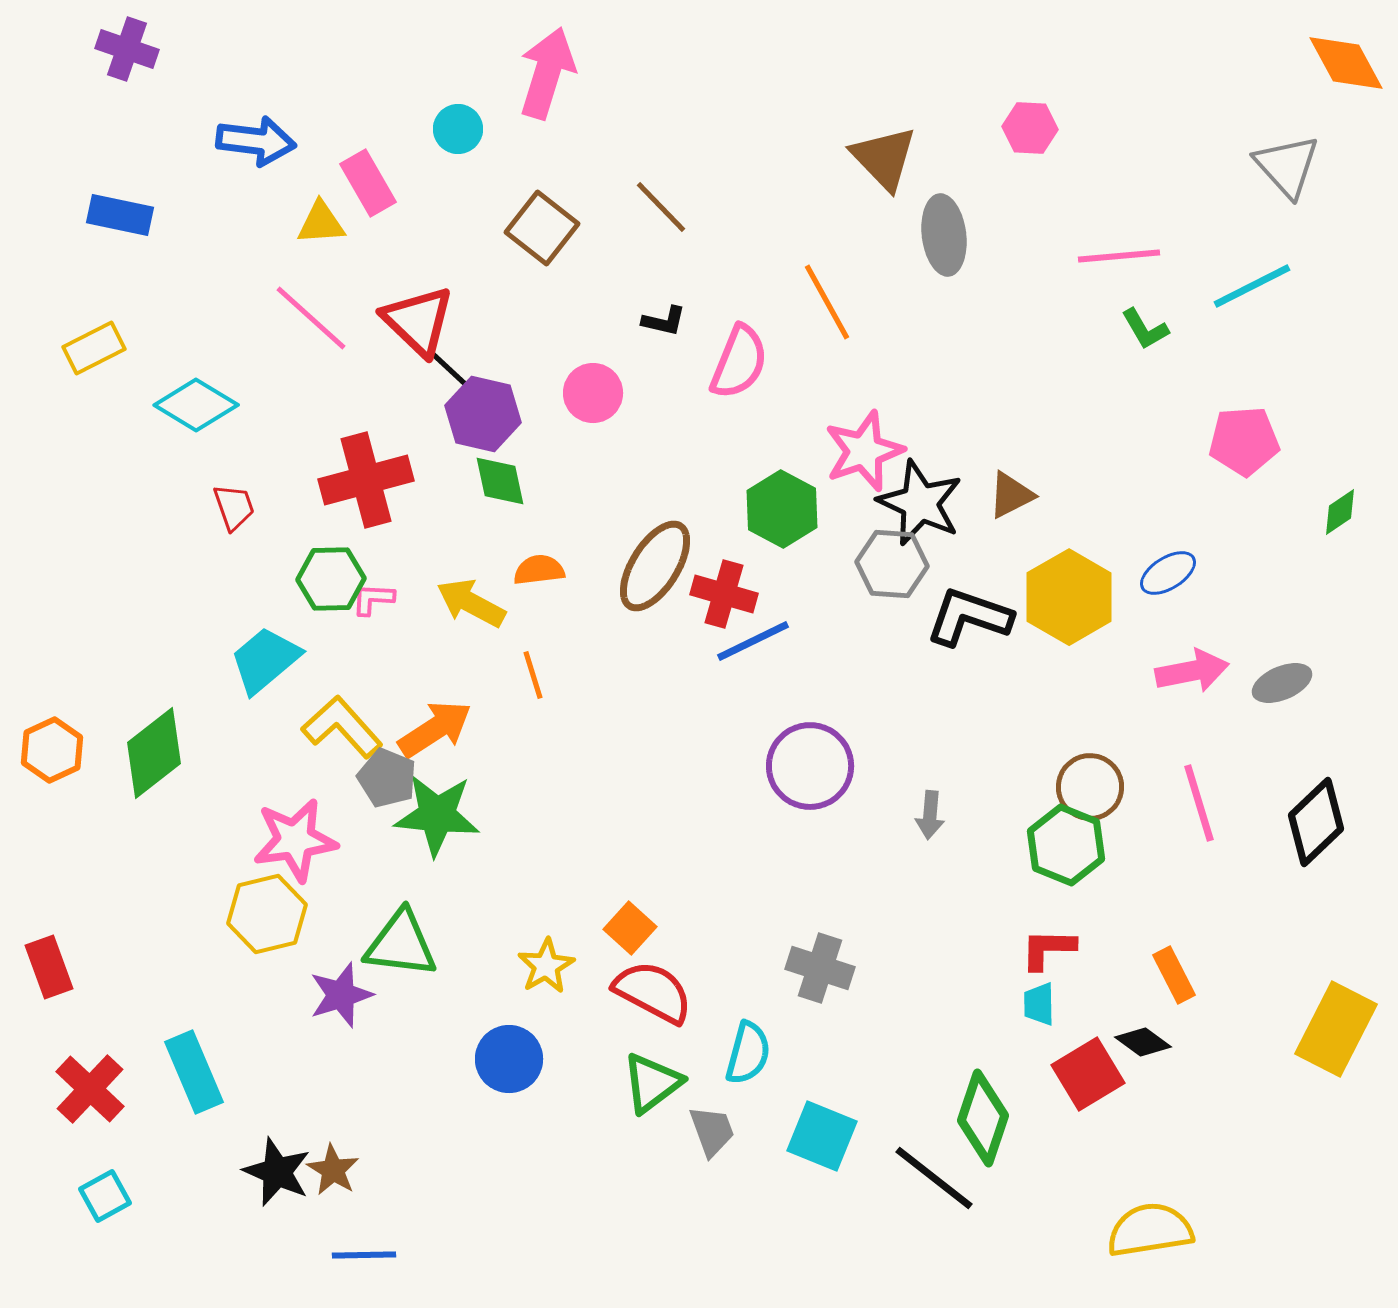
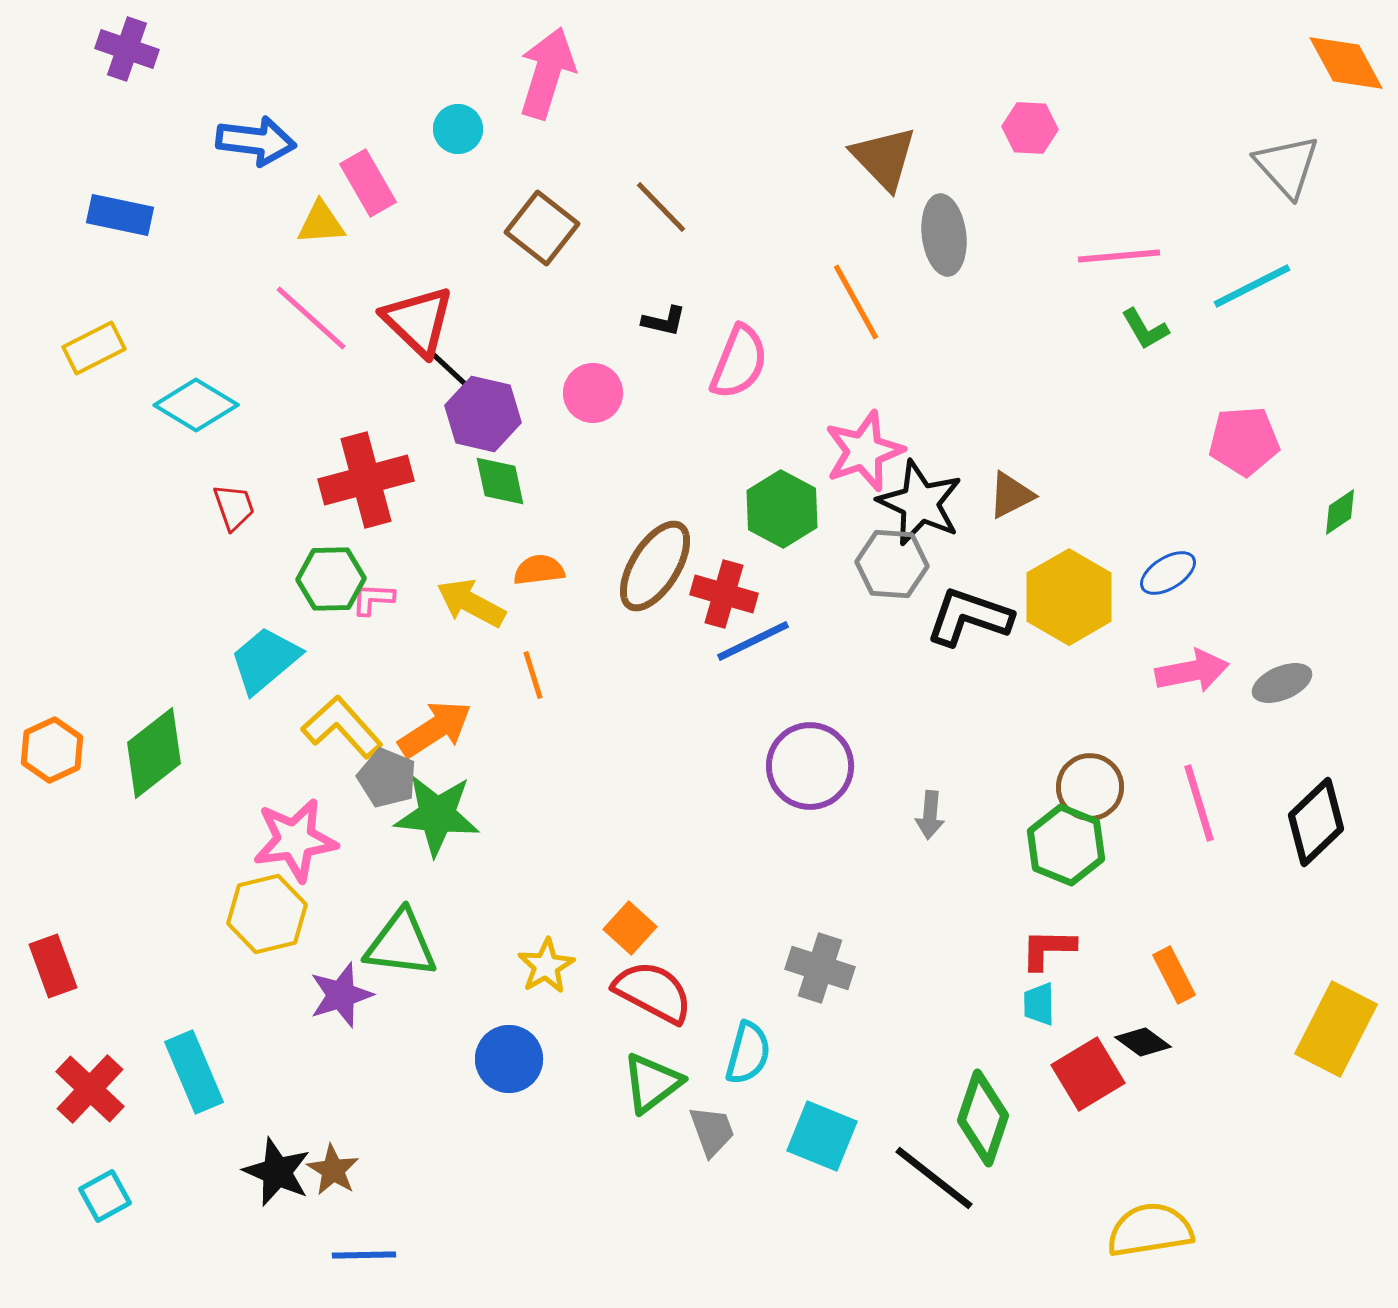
orange line at (827, 302): moved 29 px right
red rectangle at (49, 967): moved 4 px right, 1 px up
